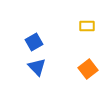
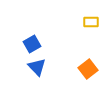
yellow rectangle: moved 4 px right, 4 px up
blue square: moved 2 px left, 2 px down
